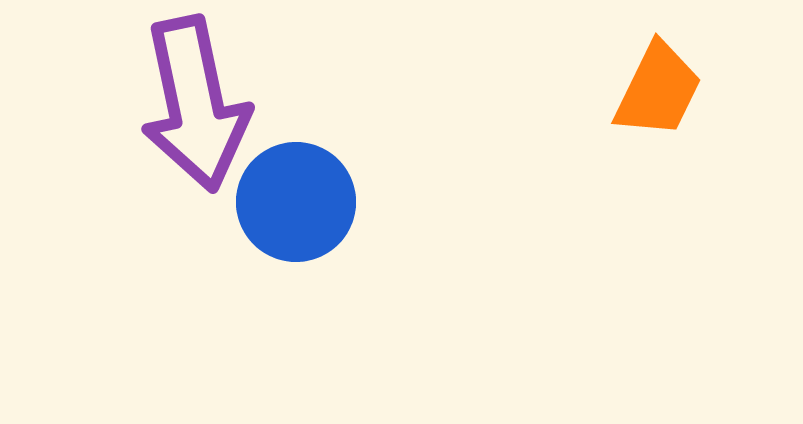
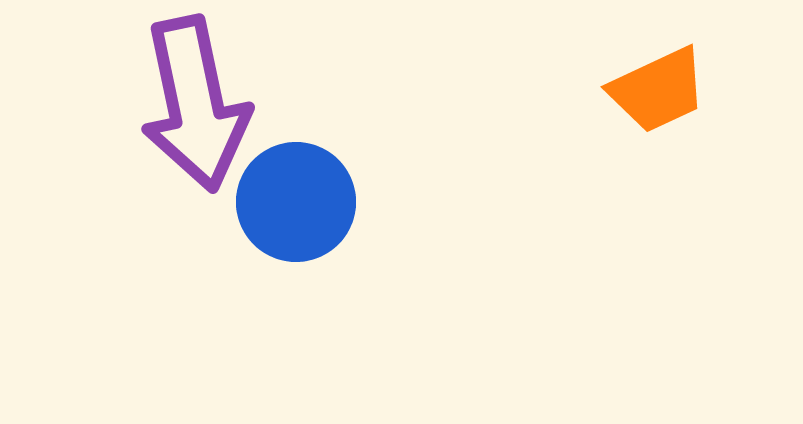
orange trapezoid: rotated 39 degrees clockwise
